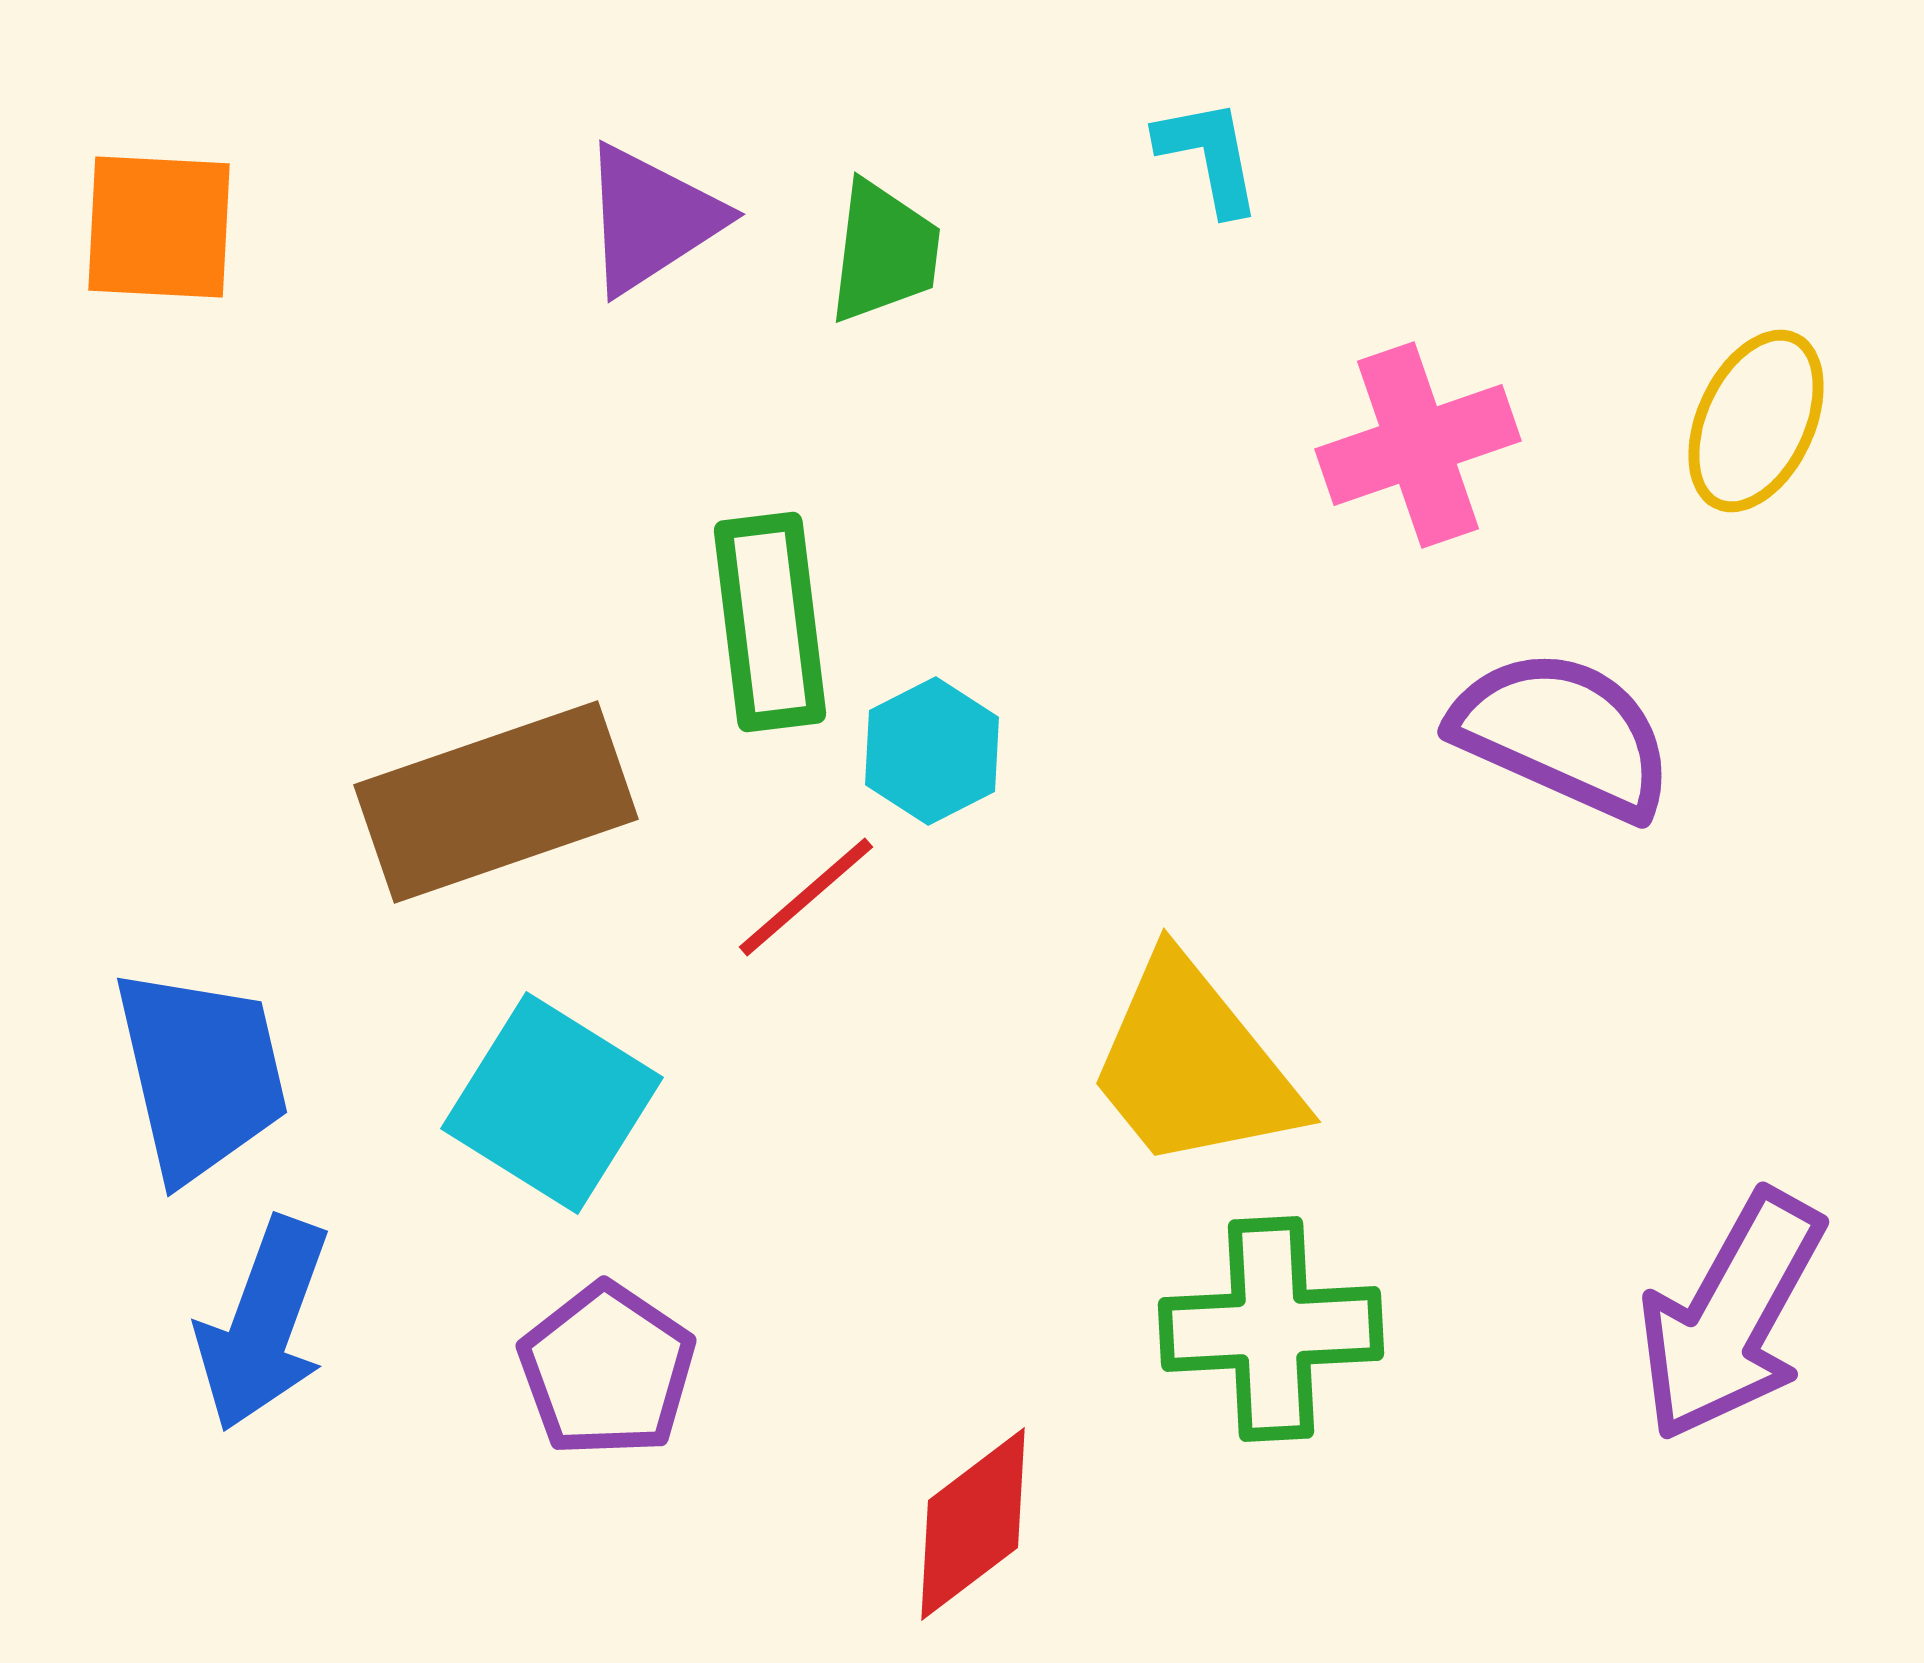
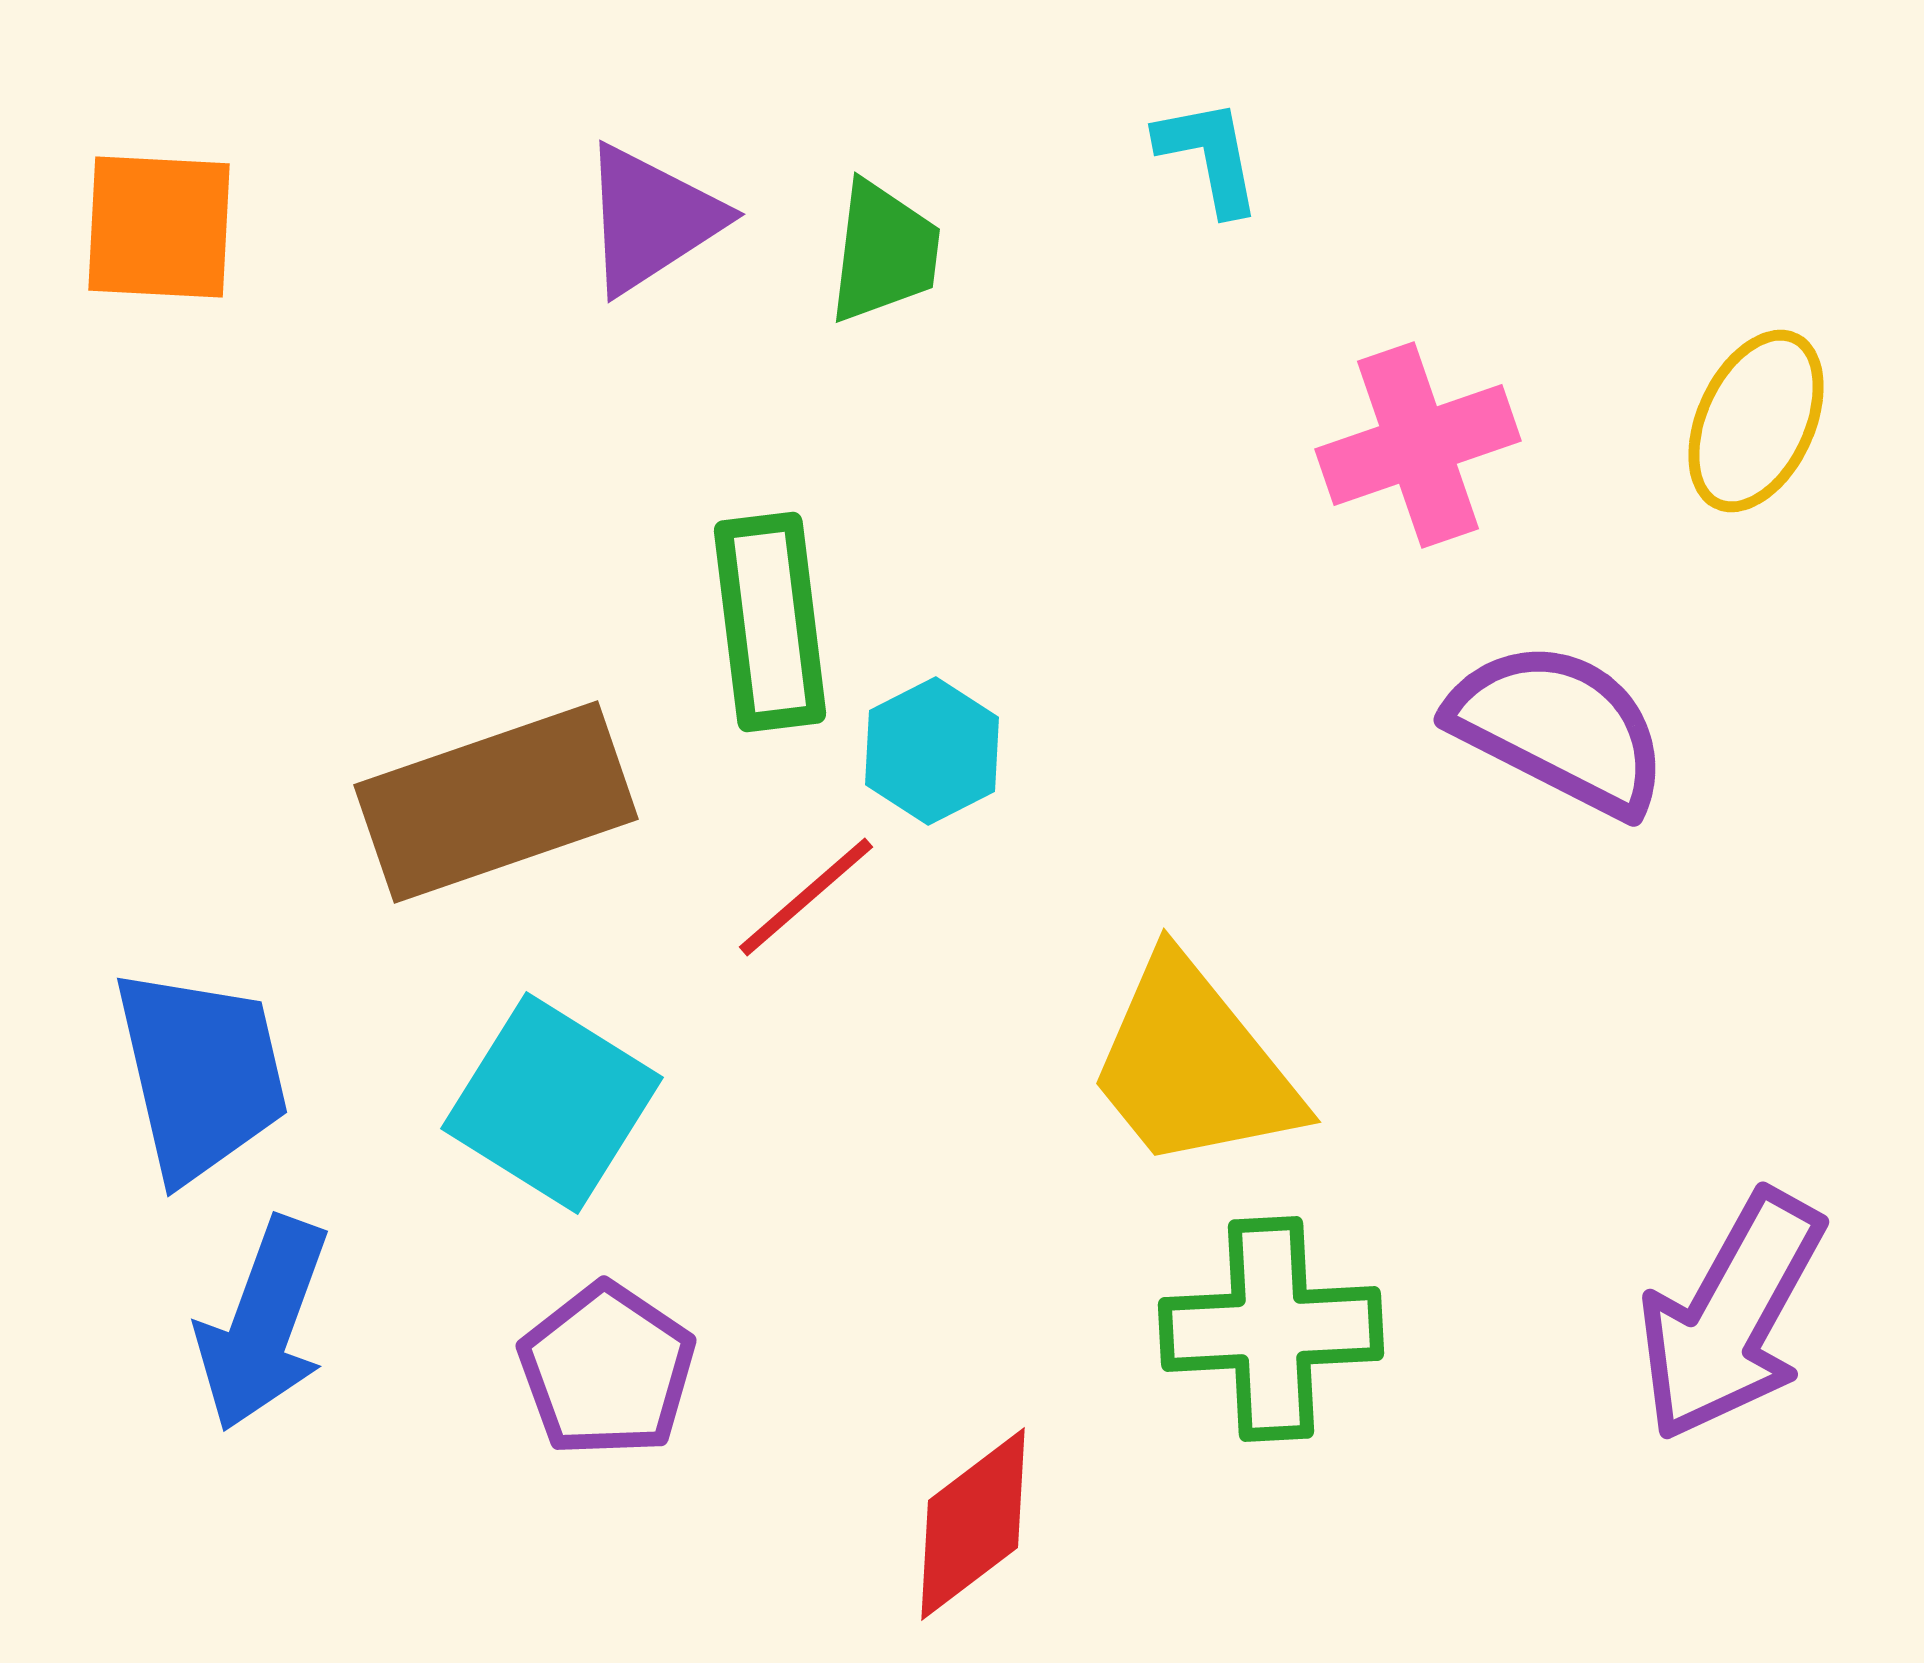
purple semicircle: moved 4 px left, 6 px up; rotated 3 degrees clockwise
